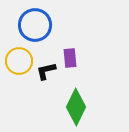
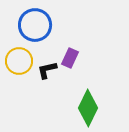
purple rectangle: rotated 30 degrees clockwise
black L-shape: moved 1 px right, 1 px up
green diamond: moved 12 px right, 1 px down
